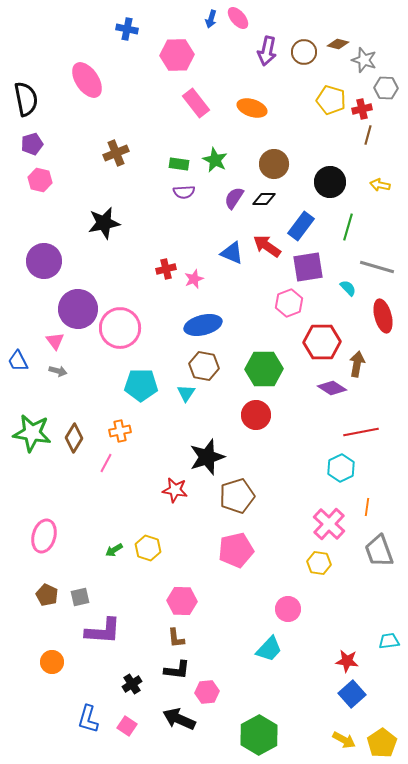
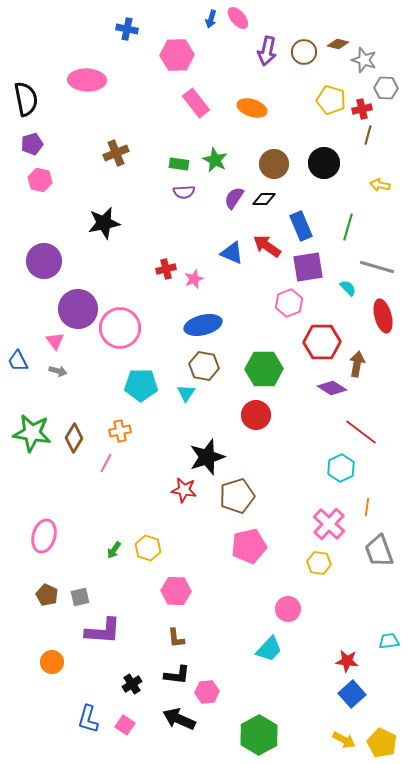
pink ellipse at (87, 80): rotated 54 degrees counterclockwise
black circle at (330, 182): moved 6 px left, 19 px up
blue rectangle at (301, 226): rotated 60 degrees counterclockwise
red line at (361, 432): rotated 48 degrees clockwise
red star at (175, 490): moved 9 px right
green arrow at (114, 550): rotated 24 degrees counterclockwise
pink pentagon at (236, 550): moved 13 px right, 4 px up
pink hexagon at (182, 601): moved 6 px left, 10 px up
black L-shape at (177, 670): moved 5 px down
pink square at (127, 726): moved 2 px left, 1 px up
yellow pentagon at (382, 743): rotated 12 degrees counterclockwise
